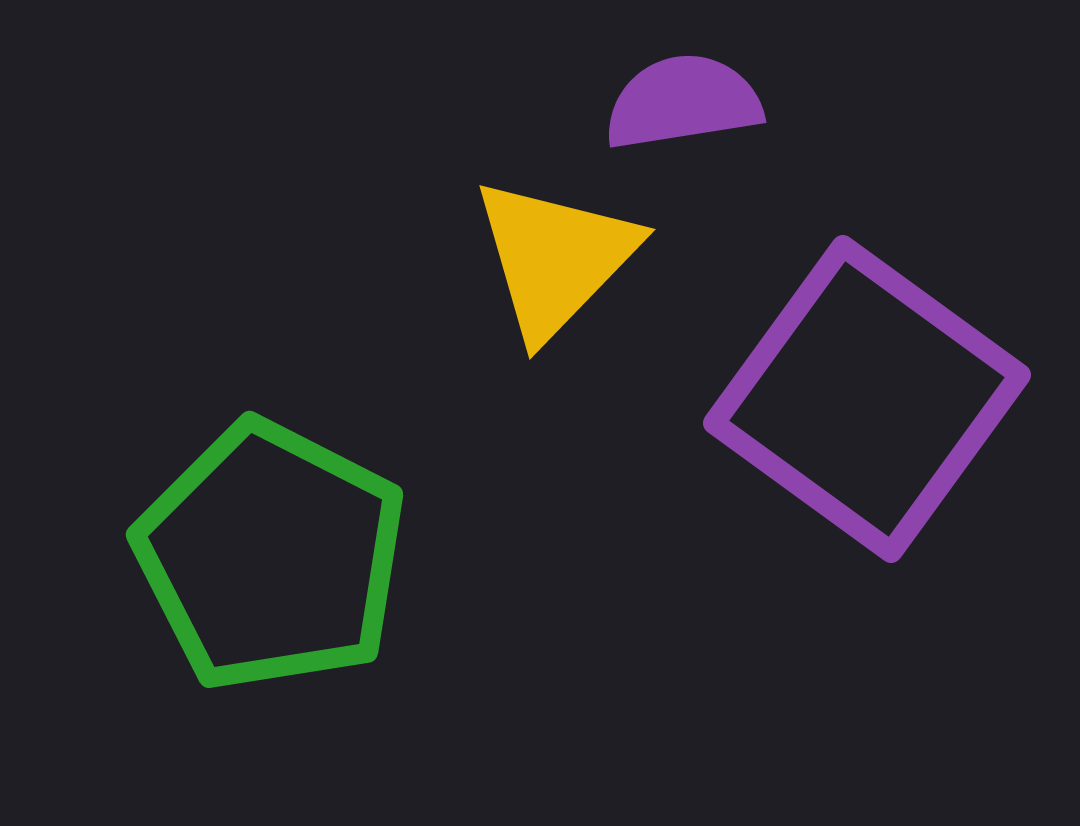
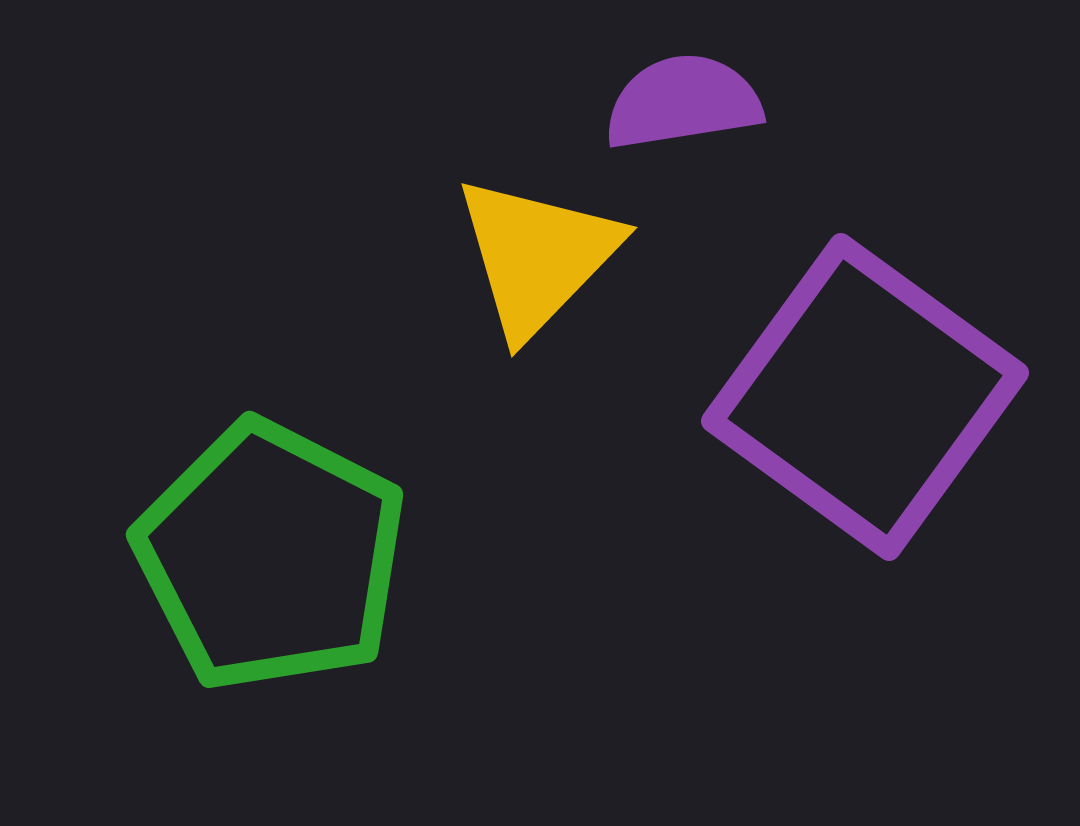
yellow triangle: moved 18 px left, 2 px up
purple square: moved 2 px left, 2 px up
